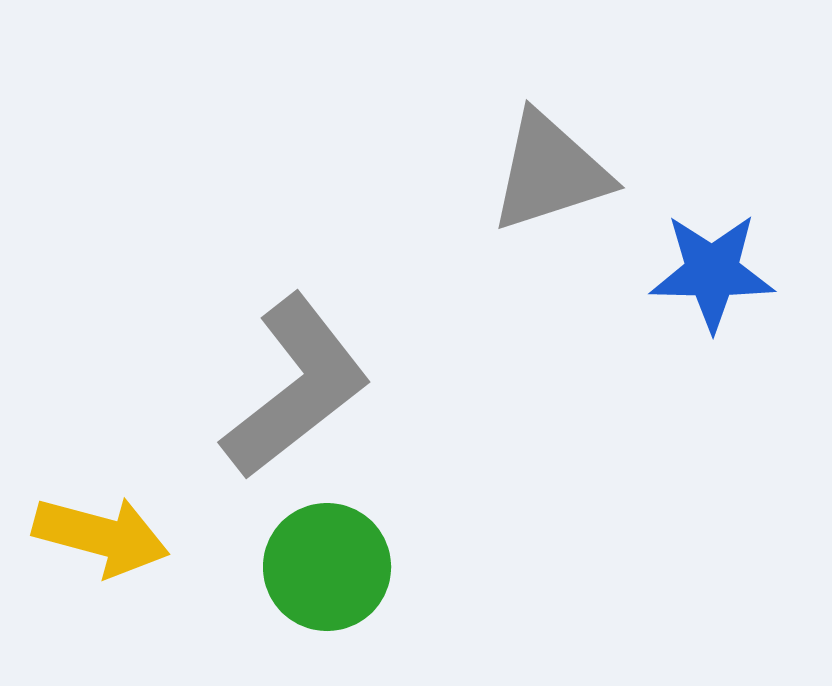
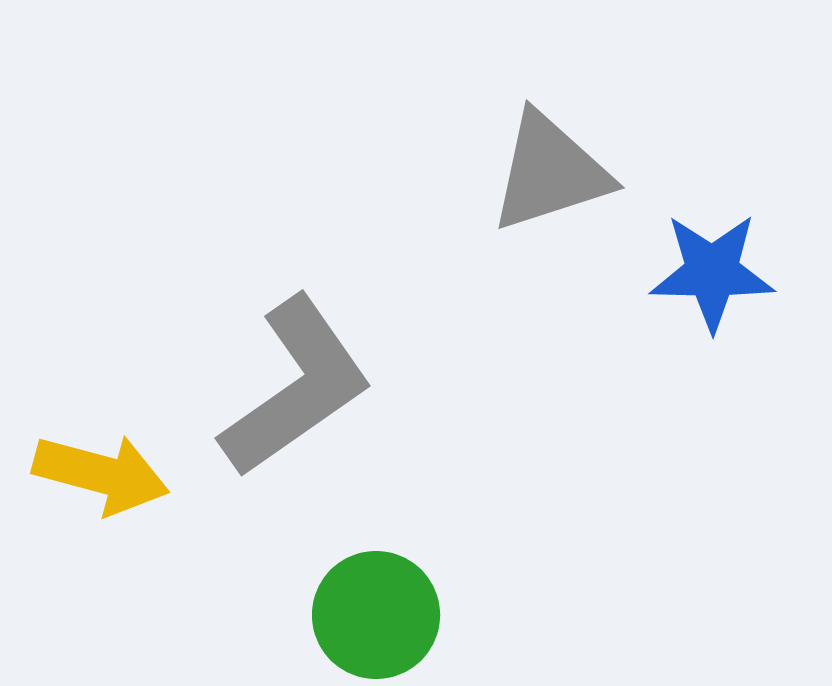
gray L-shape: rotated 3 degrees clockwise
yellow arrow: moved 62 px up
green circle: moved 49 px right, 48 px down
